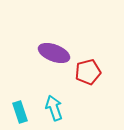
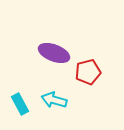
cyan arrow: moved 8 px up; rotated 55 degrees counterclockwise
cyan rectangle: moved 8 px up; rotated 10 degrees counterclockwise
